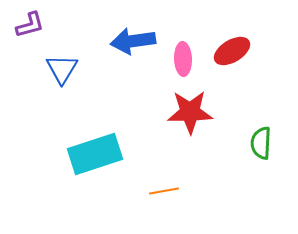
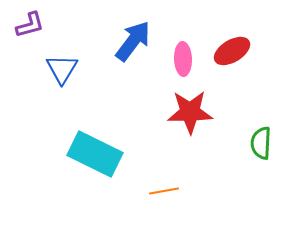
blue arrow: rotated 135 degrees clockwise
cyan rectangle: rotated 44 degrees clockwise
